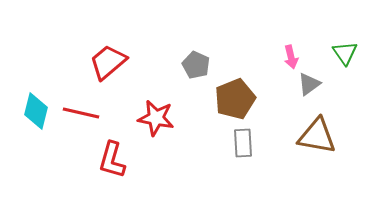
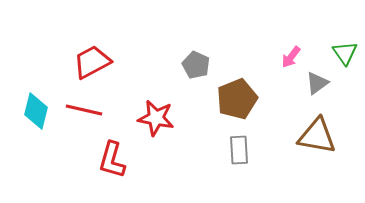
pink arrow: rotated 50 degrees clockwise
red trapezoid: moved 16 px left; rotated 12 degrees clockwise
gray triangle: moved 8 px right, 1 px up
brown pentagon: moved 2 px right
red line: moved 3 px right, 3 px up
gray rectangle: moved 4 px left, 7 px down
